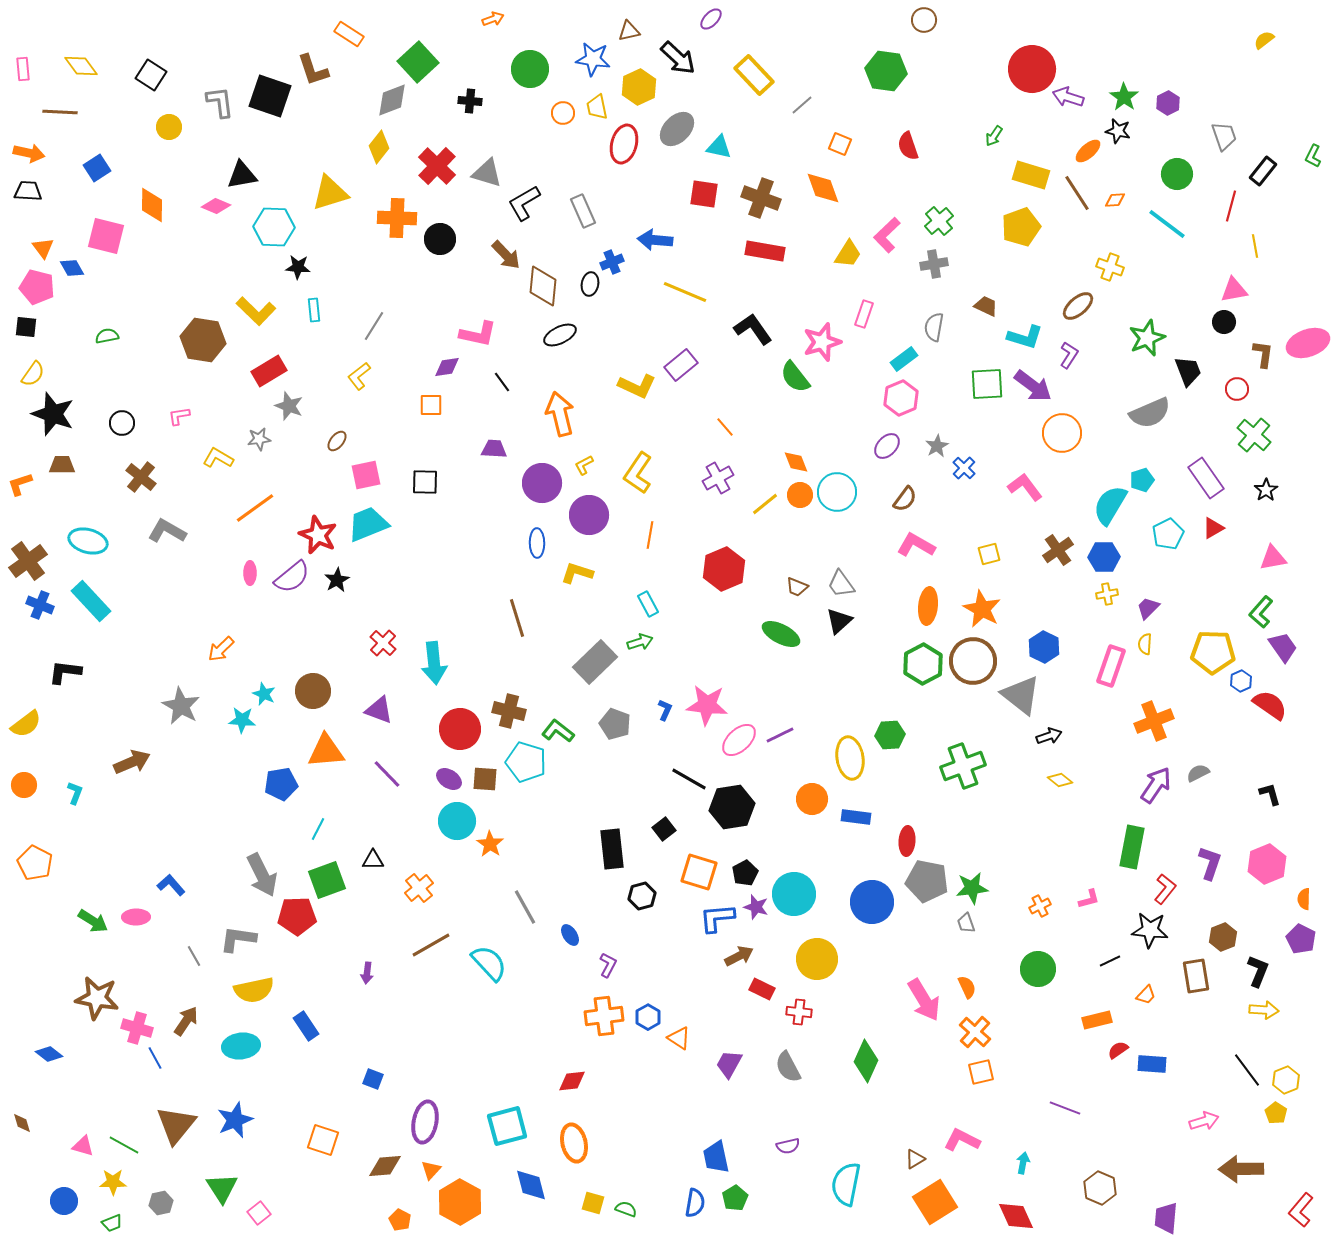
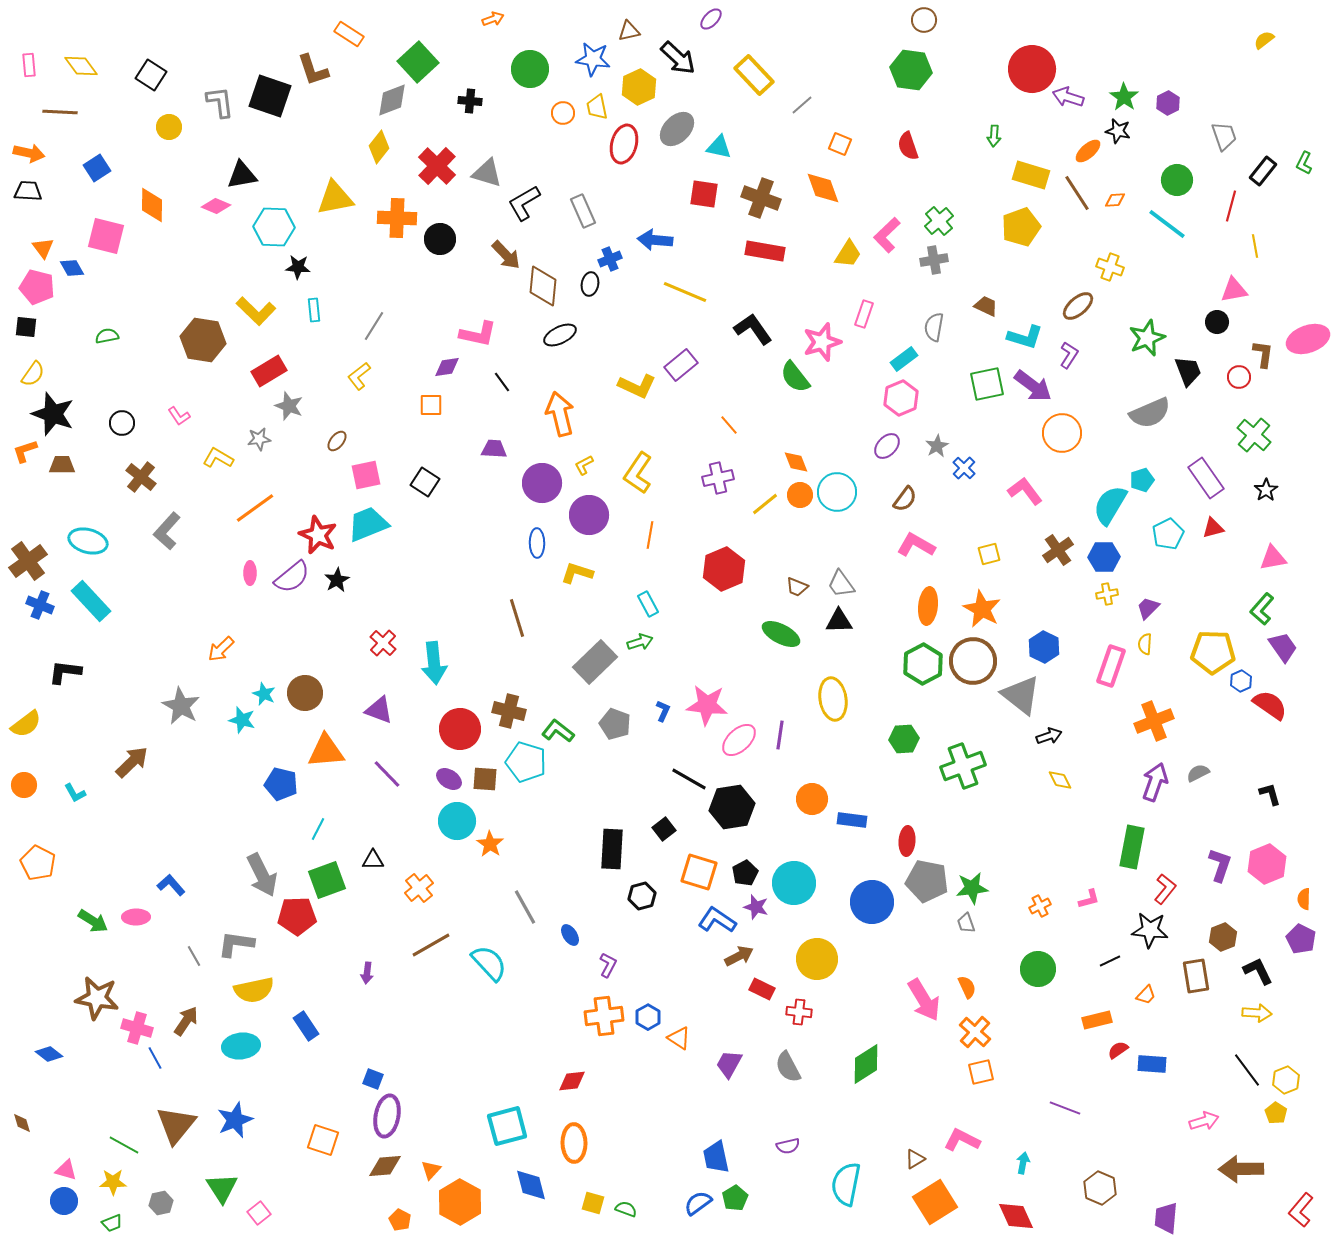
pink rectangle at (23, 69): moved 6 px right, 4 px up
green hexagon at (886, 71): moved 25 px right, 1 px up
green arrow at (994, 136): rotated 30 degrees counterclockwise
green L-shape at (1313, 156): moved 9 px left, 7 px down
green circle at (1177, 174): moved 6 px down
yellow triangle at (330, 193): moved 5 px right, 5 px down; rotated 6 degrees clockwise
blue cross at (612, 262): moved 2 px left, 3 px up
gray cross at (934, 264): moved 4 px up
black circle at (1224, 322): moved 7 px left
pink ellipse at (1308, 343): moved 4 px up
green square at (987, 384): rotated 9 degrees counterclockwise
red circle at (1237, 389): moved 2 px right, 12 px up
pink L-shape at (179, 416): rotated 115 degrees counterclockwise
orange line at (725, 427): moved 4 px right, 2 px up
purple cross at (718, 478): rotated 16 degrees clockwise
black square at (425, 482): rotated 32 degrees clockwise
orange L-shape at (20, 484): moved 5 px right, 33 px up
pink L-shape at (1025, 487): moved 4 px down
red triangle at (1213, 528): rotated 15 degrees clockwise
gray L-shape at (167, 531): rotated 78 degrees counterclockwise
green L-shape at (1261, 612): moved 1 px right, 3 px up
black triangle at (839, 621): rotated 40 degrees clockwise
brown circle at (313, 691): moved 8 px left, 2 px down
blue L-shape at (665, 710): moved 2 px left, 1 px down
cyan star at (242, 720): rotated 12 degrees clockwise
purple line at (780, 735): rotated 56 degrees counterclockwise
green hexagon at (890, 735): moved 14 px right, 4 px down
yellow ellipse at (850, 758): moved 17 px left, 59 px up
brown arrow at (132, 762): rotated 21 degrees counterclockwise
yellow diamond at (1060, 780): rotated 25 degrees clockwise
blue pentagon at (281, 784): rotated 24 degrees clockwise
purple arrow at (1156, 785): moved 1 px left, 3 px up; rotated 15 degrees counterclockwise
cyan L-shape at (75, 793): rotated 130 degrees clockwise
blue rectangle at (856, 817): moved 4 px left, 3 px down
black rectangle at (612, 849): rotated 9 degrees clockwise
orange pentagon at (35, 863): moved 3 px right
purple L-shape at (1210, 863): moved 10 px right, 2 px down
cyan circle at (794, 894): moved 11 px up
blue L-shape at (717, 918): moved 2 px down; rotated 39 degrees clockwise
gray L-shape at (238, 939): moved 2 px left, 5 px down
black L-shape at (1258, 971): rotated 48 degrees counterclockwise
yellow arrow at (1264, 1010): moved 7 px left, 3 px down
green diamond at (866, 1061): moved 3 px down; rotated 33 degrees clockwise
purple ellipse at (425, 1122): moved 38 px left, 6 px up
orange ellipse at (574, 1143): rotated 12 degrees clockwise
pink triangle at (83, 1146): moved 17 px left, 24 px down
blue semicircle at (695, 1203): moved 3 px right; rotated 136 degrees counterclockwise
